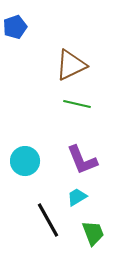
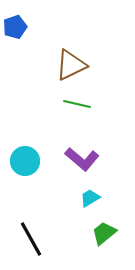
purple L-shape: moved 1 px up; rotated 28 degrees counterclockwise
cyan trapezoid: moved 13 px right, 1 px down
black line: moved 17 px left, 19 px down
green trapezoid: moved 11 px right; rotated 108 degrees counterclockwise
